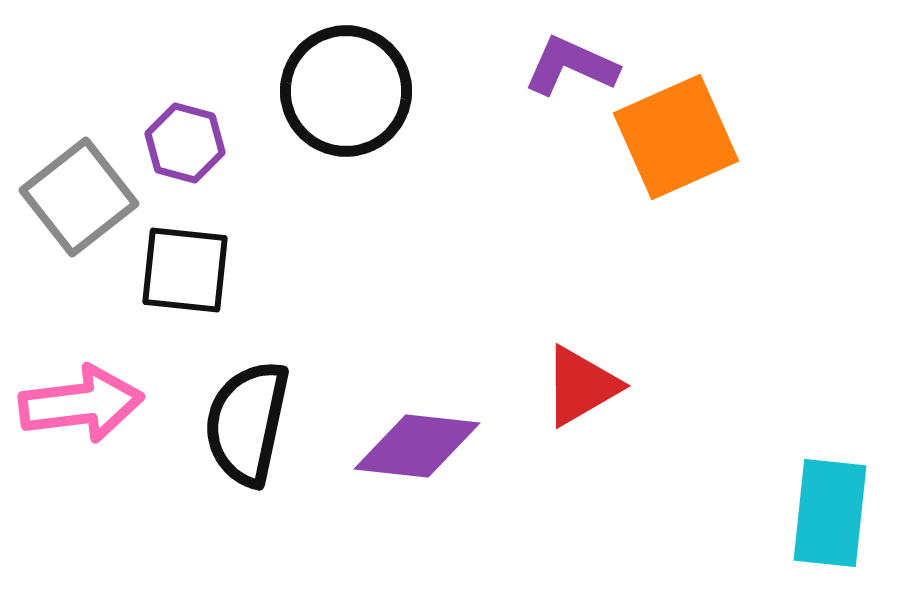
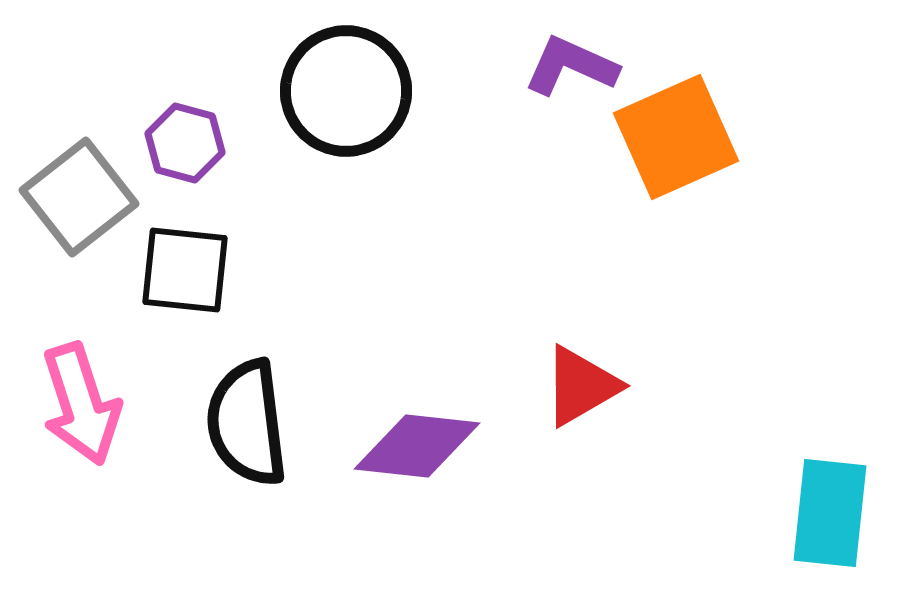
pink arrow: rotated 79 degrees clockwise
black semicircle: rotated 19 degrees counterclockwise
